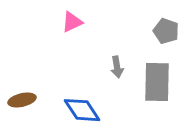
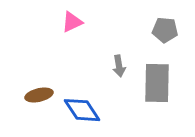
gray pentagon: moved 1 px left, 1 px up; rotated 15 degrees counterclockwise
gray arrow: moved 2 px right, 1 px up
gray rectangle: moved 1 px down
brown ellipse: moved 17 px right, 5 px up
